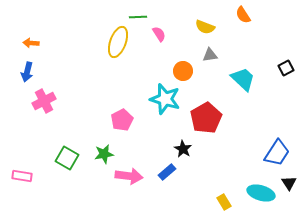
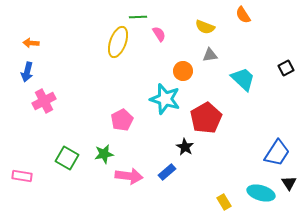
black star: moved 2 px right, 2 px up
